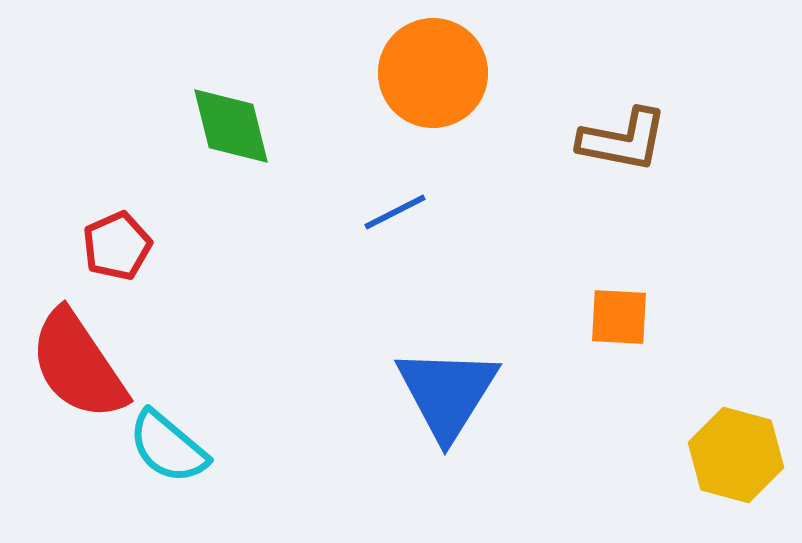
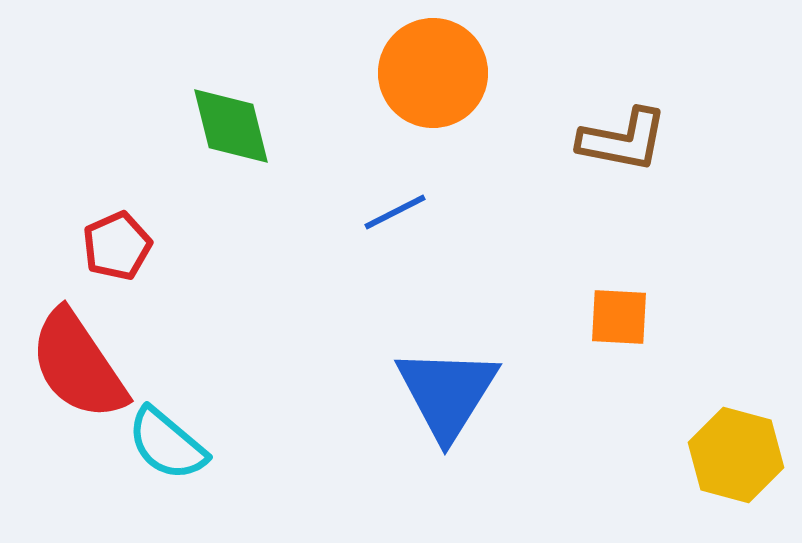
cyan semicircle: moved 1 px left, 3 px up
